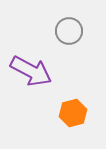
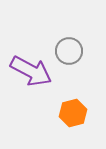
gray circle: moved 20 px down
